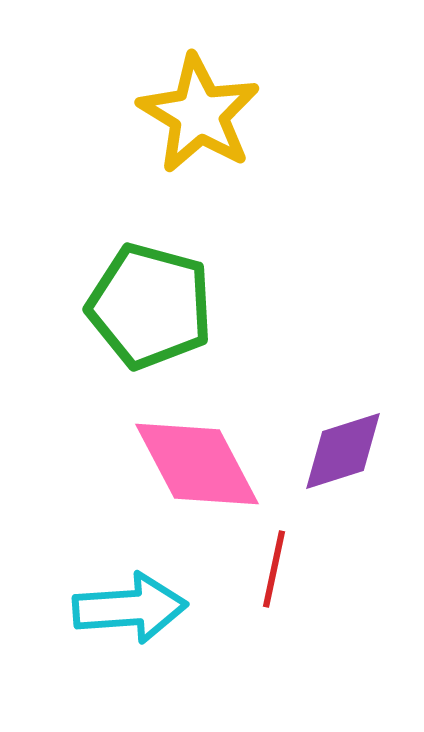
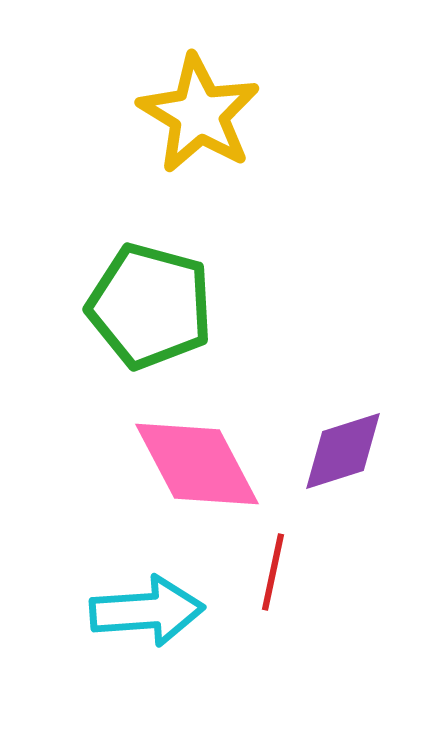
red line: moved 1 px left, 3 px down
cyan arrow: moved 17 px right, 3 px down
